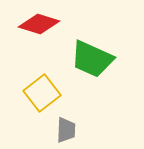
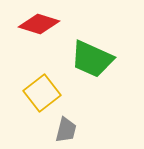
gray trapezoid: rotated 12 degrees clockwise
